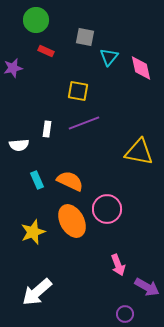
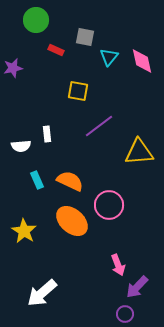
red rectangle: moved 10 px right, 1 px up
pink diamond: moved 1 px right, 7 px up
purple line: moved 15 px right, 3 px down; rotated 16 degrees counterclockwise
white rectangle: moved 5 px down; rotated 14 degrees counterclockwise
white semicircle: moved 2 px right, 1 px down
yellow triangle: rotated 16 degrees counterclockwise
pink circle: moved 2 px right, 4 px up
orange ellipse: rotated 20 degrees counterclockwise
yellow star: moved 9 px left, 1 px up; rotated 20 degrees counterclockwise
purple arrow: moved 10 px left; rotated 105 degrees clockwise
white arrow: moved 5 px right, 1 px down
